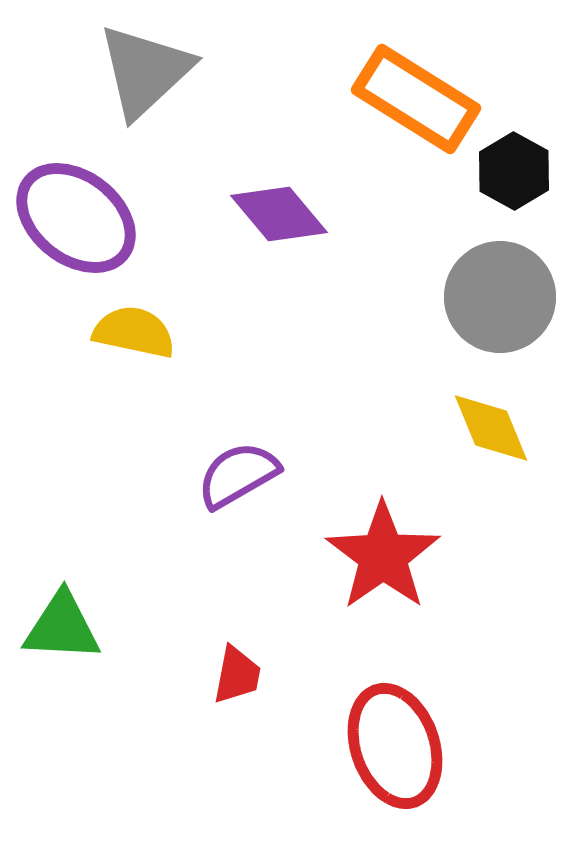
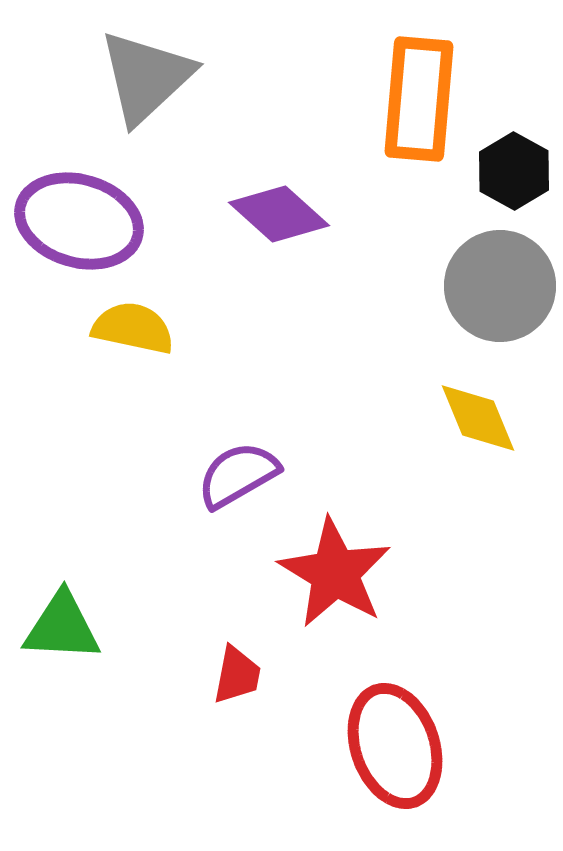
gray triangle: moved 1 px right, 6 px down
orange rectangle: moved 3 px right; rotated 63 degrees clockwise
purple diamond: rotated 8 degrees counterclockwise
purple ellipse: moved 3 px right, 3 px down; rotated 22 degrees counterclockwise
gray circle: moved 11 px up
yellow semicircle: moved 1 px left, 4 px up
yellow diamond: moved 13 px left, 10 px up
red star: moved 48 px left, 17 px down; rotated 6 degrees counterclockwise
